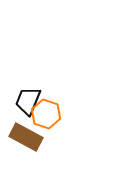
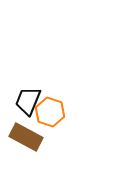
orange hexagon: moved 4 px right, 2 px up
